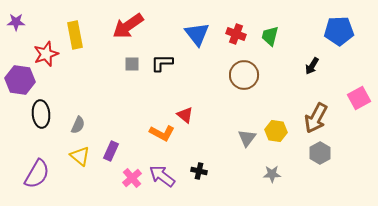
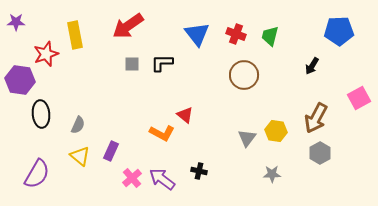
purple arrow: moved 3 px down
